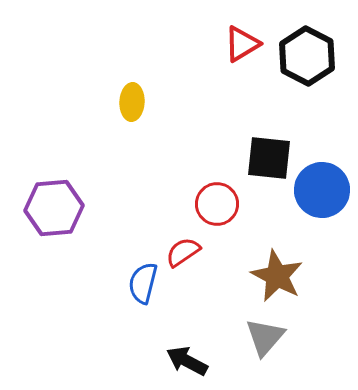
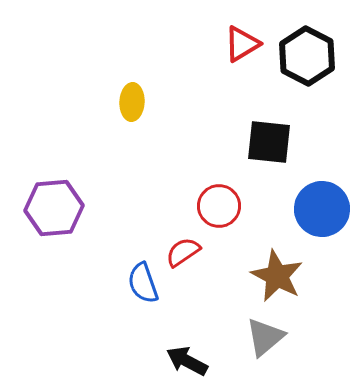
black square: moved 16 px up
blue circle: moved 19 px down
red circle: moved 2 px right, 2 px down
blue semicircle: rotated 33 degrees counterclockwise
gray triangle: rotated 9 degrees clockwise
